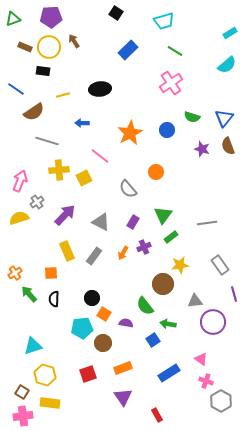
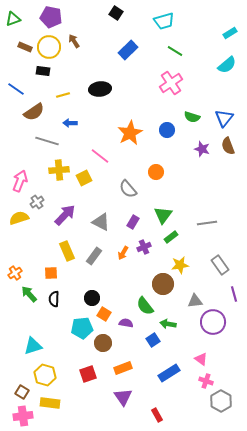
purple pentagon at (51, 17): rotated 15 degrees clockwise
blue arrow at (82, 123): moved 12 px left
